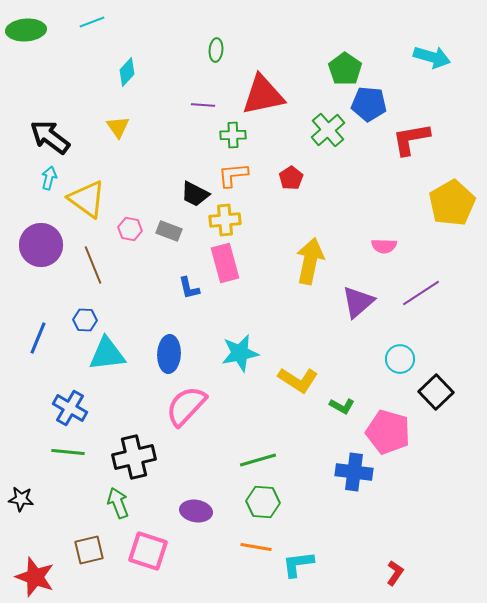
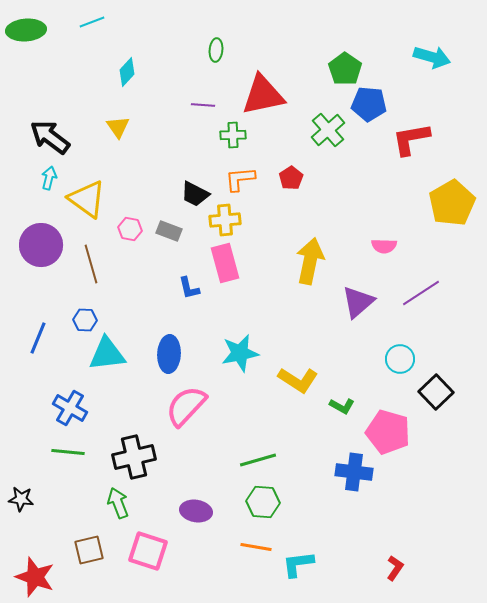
orange L-shape at (233, 175): moved 7 px right, 4 px down
brown line at (93, 265): moved 2 px left, 1 px up; rotated 6 degrees clockwise
red L-shape at (395, 573): moved 5 px up
